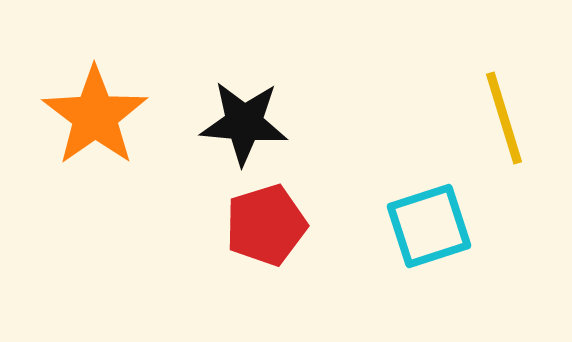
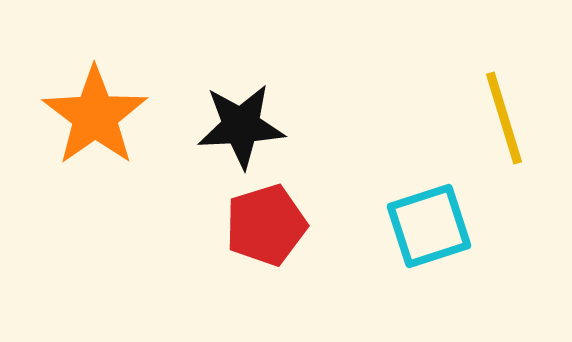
black star: moved 3 px left, 3 px down; rotated 8 degrees counterclockwise
